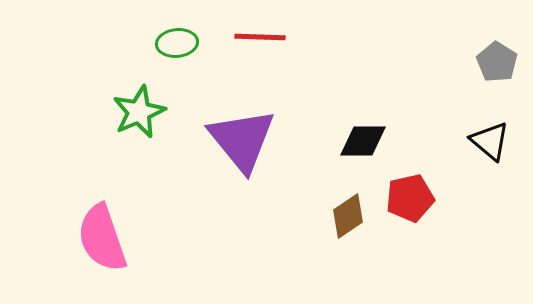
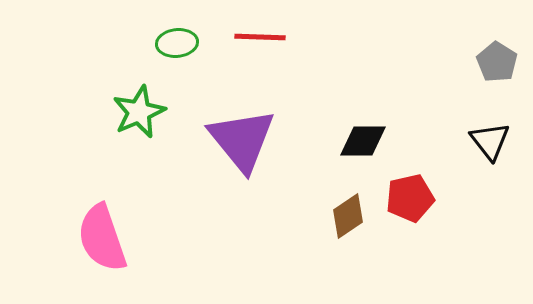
black triangle: rotated 12 degrees clockwise
